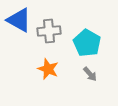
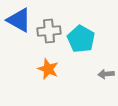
cyan pentagon: moved 6 px left, 4 px up
gray arrow: moved 16 px right; rotated 126 degrees clockwise
